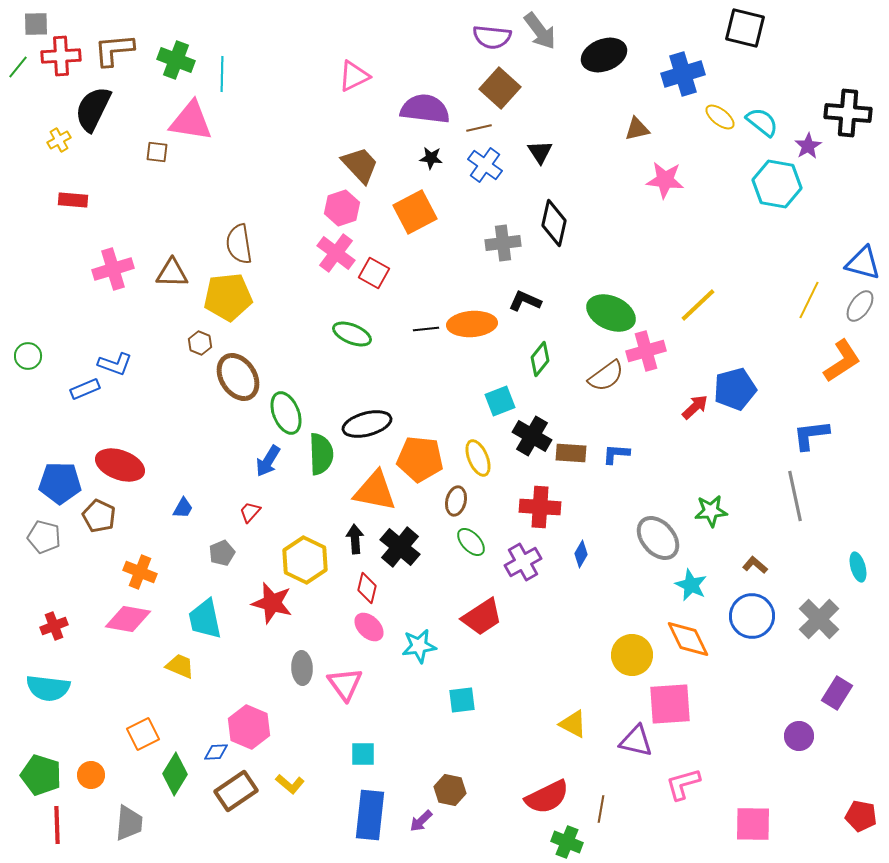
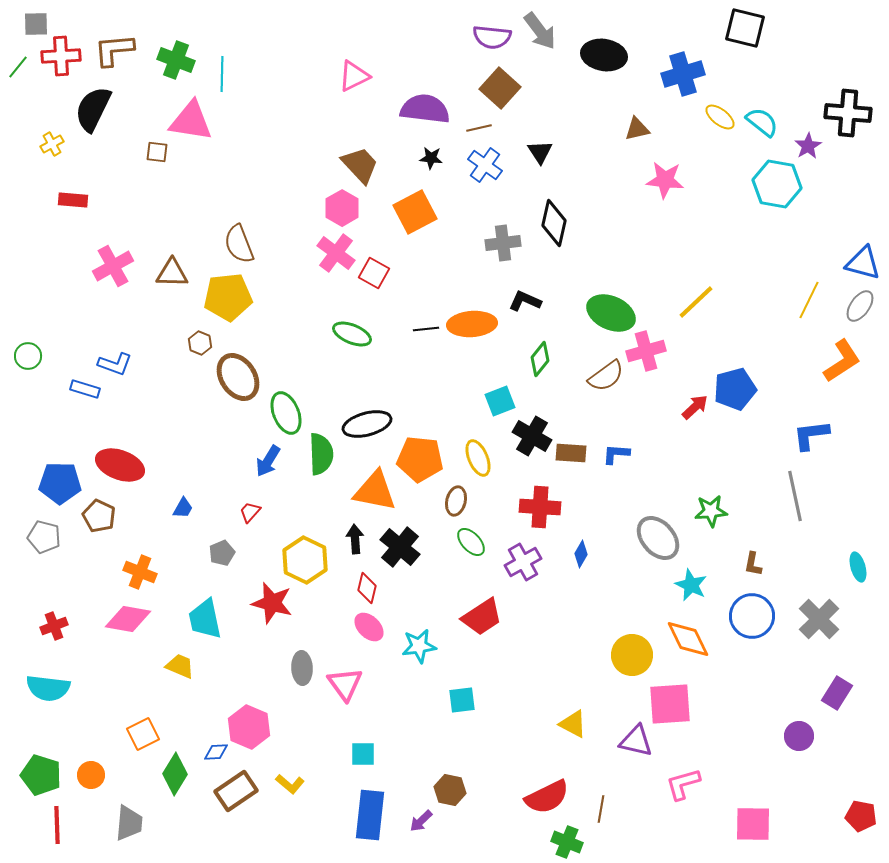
black ellipse at (604, 55): rotated 30 degrees clockwise
yellow cross at (59, 140): moved 7 px left, 4 px down
pink hexagon at (342, 208): rotated 12 degrees counterclockwise
brown semicircle at (239, 244): rotated 12 degrees counterclockwise
pink cross at (113, 269): moved 3 px up; rotated 12 degrees counterclockwise
yellow line at (698, 305): moved 2 px left, 3 px up
blue rectangle at (85, 389): rotated 40 degrees clockwise
brown L-shape at (755, 565): moved 2 px left, 1 px up; rotated 120 degrees counterclockwise
